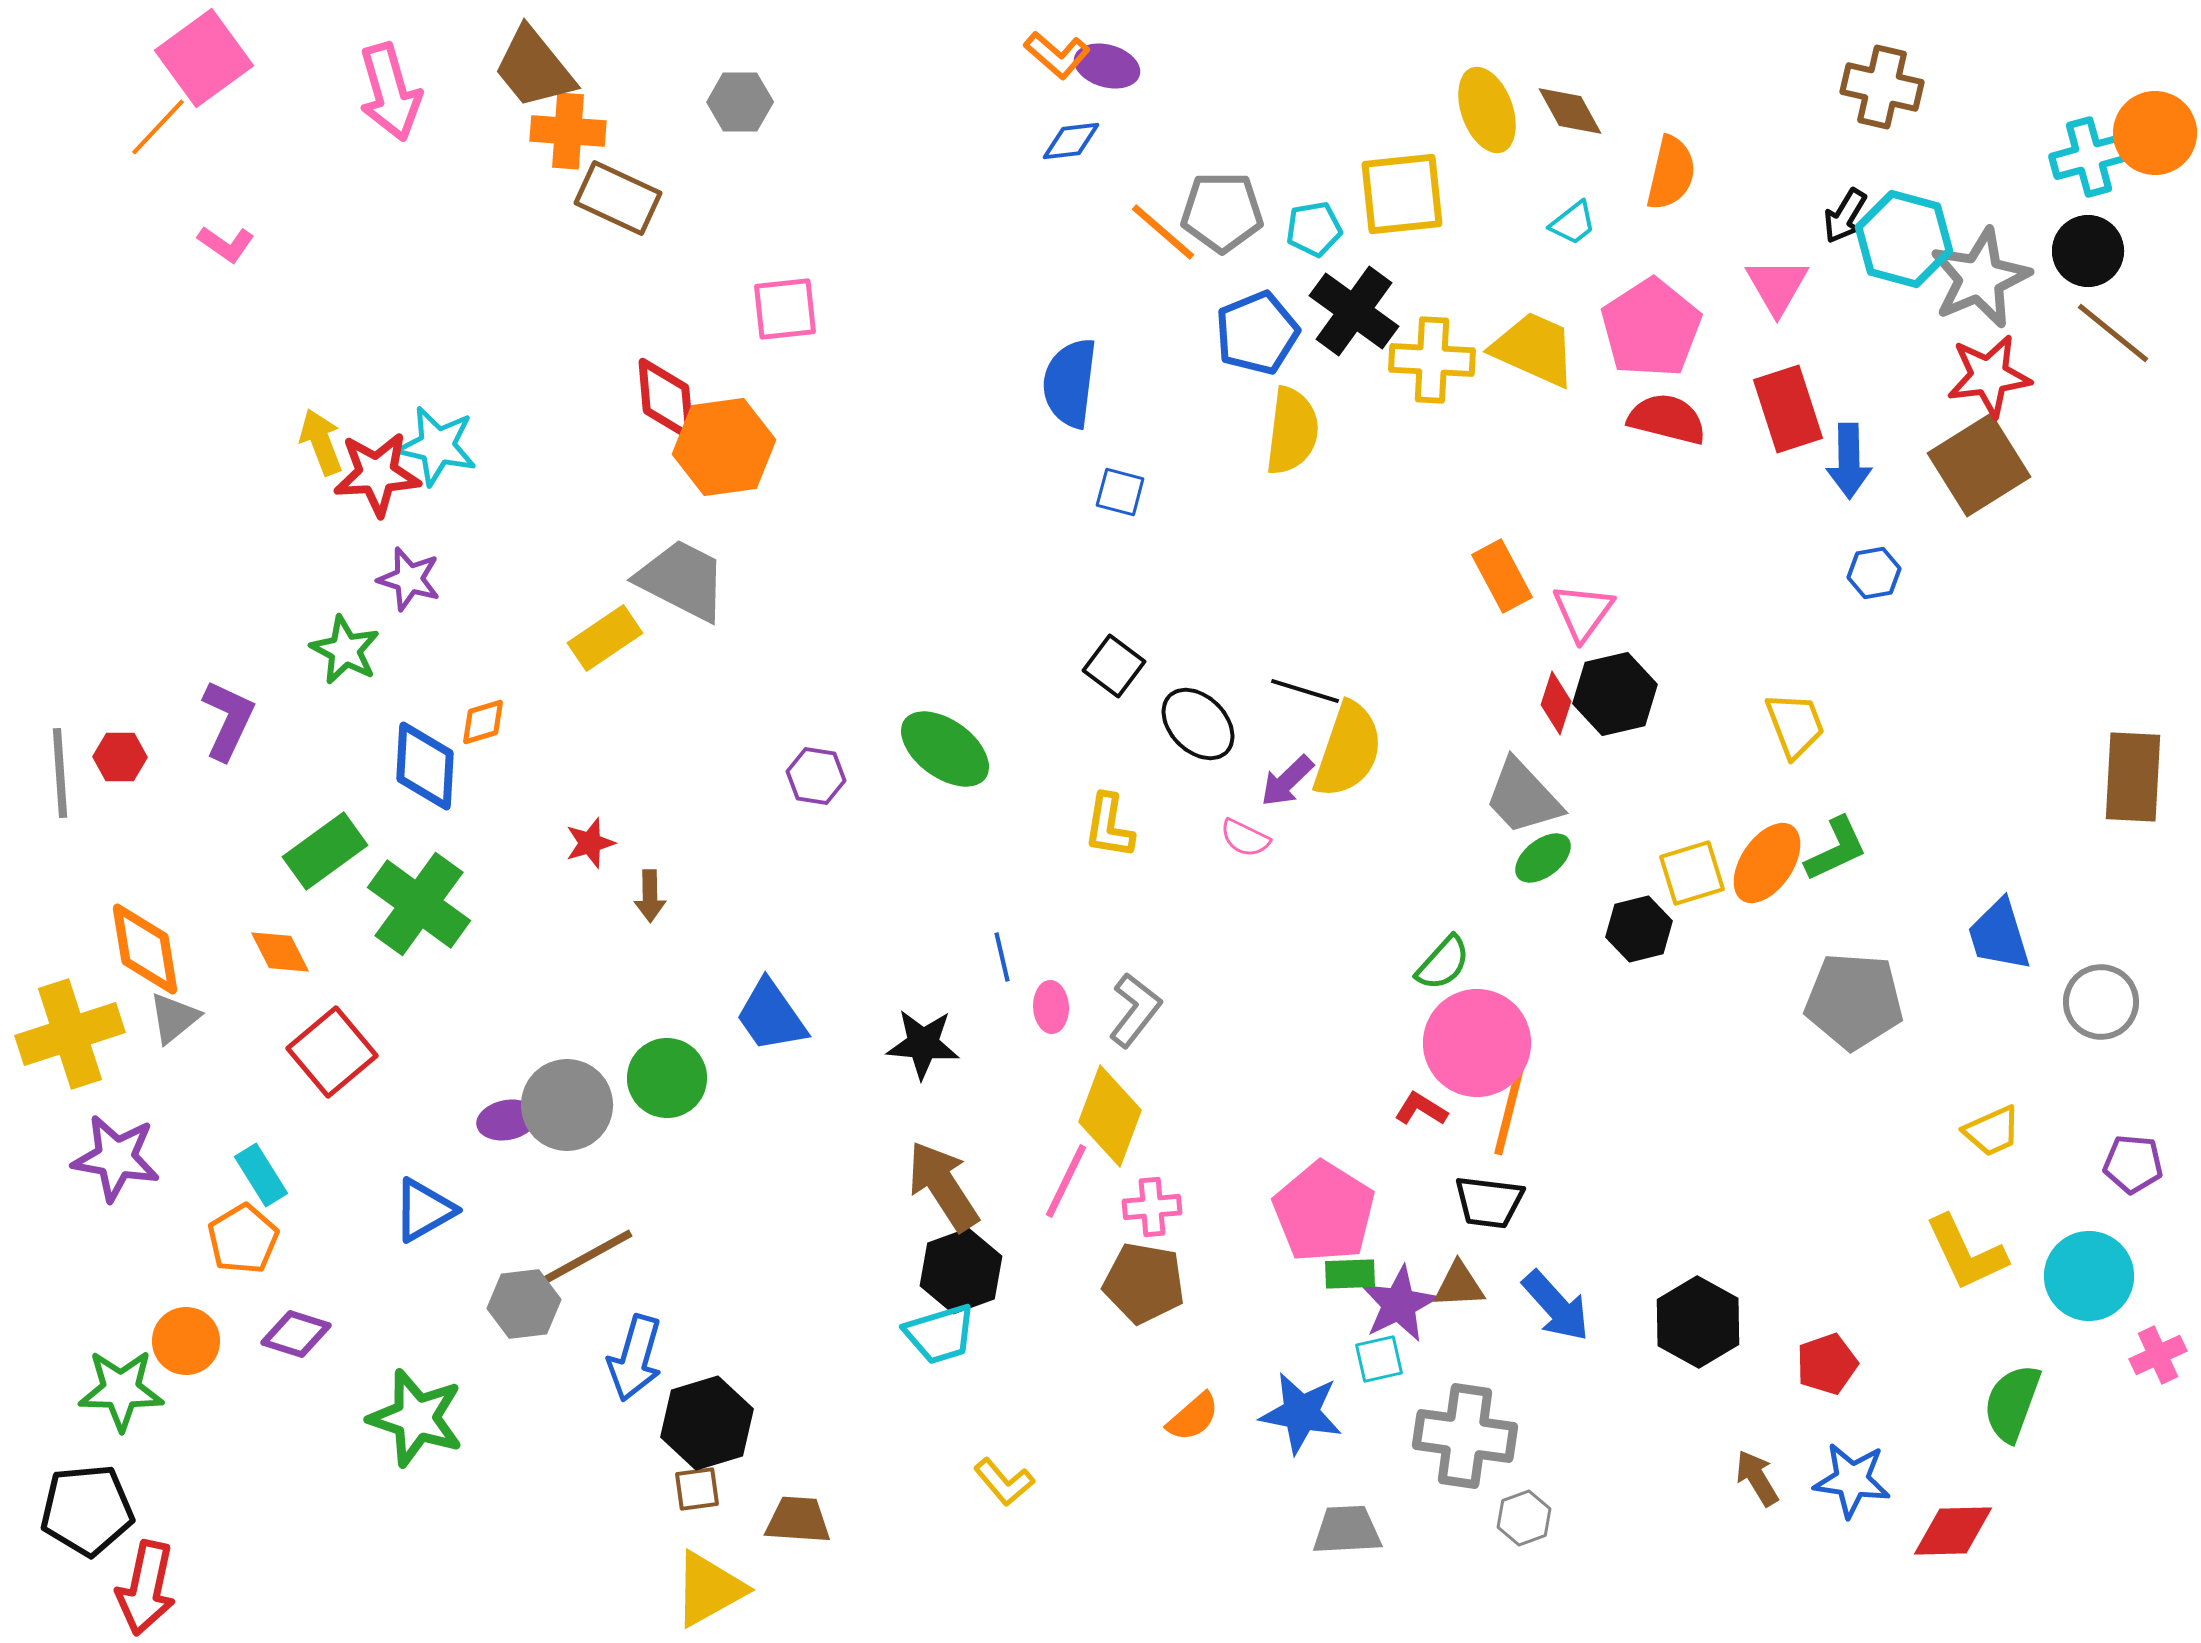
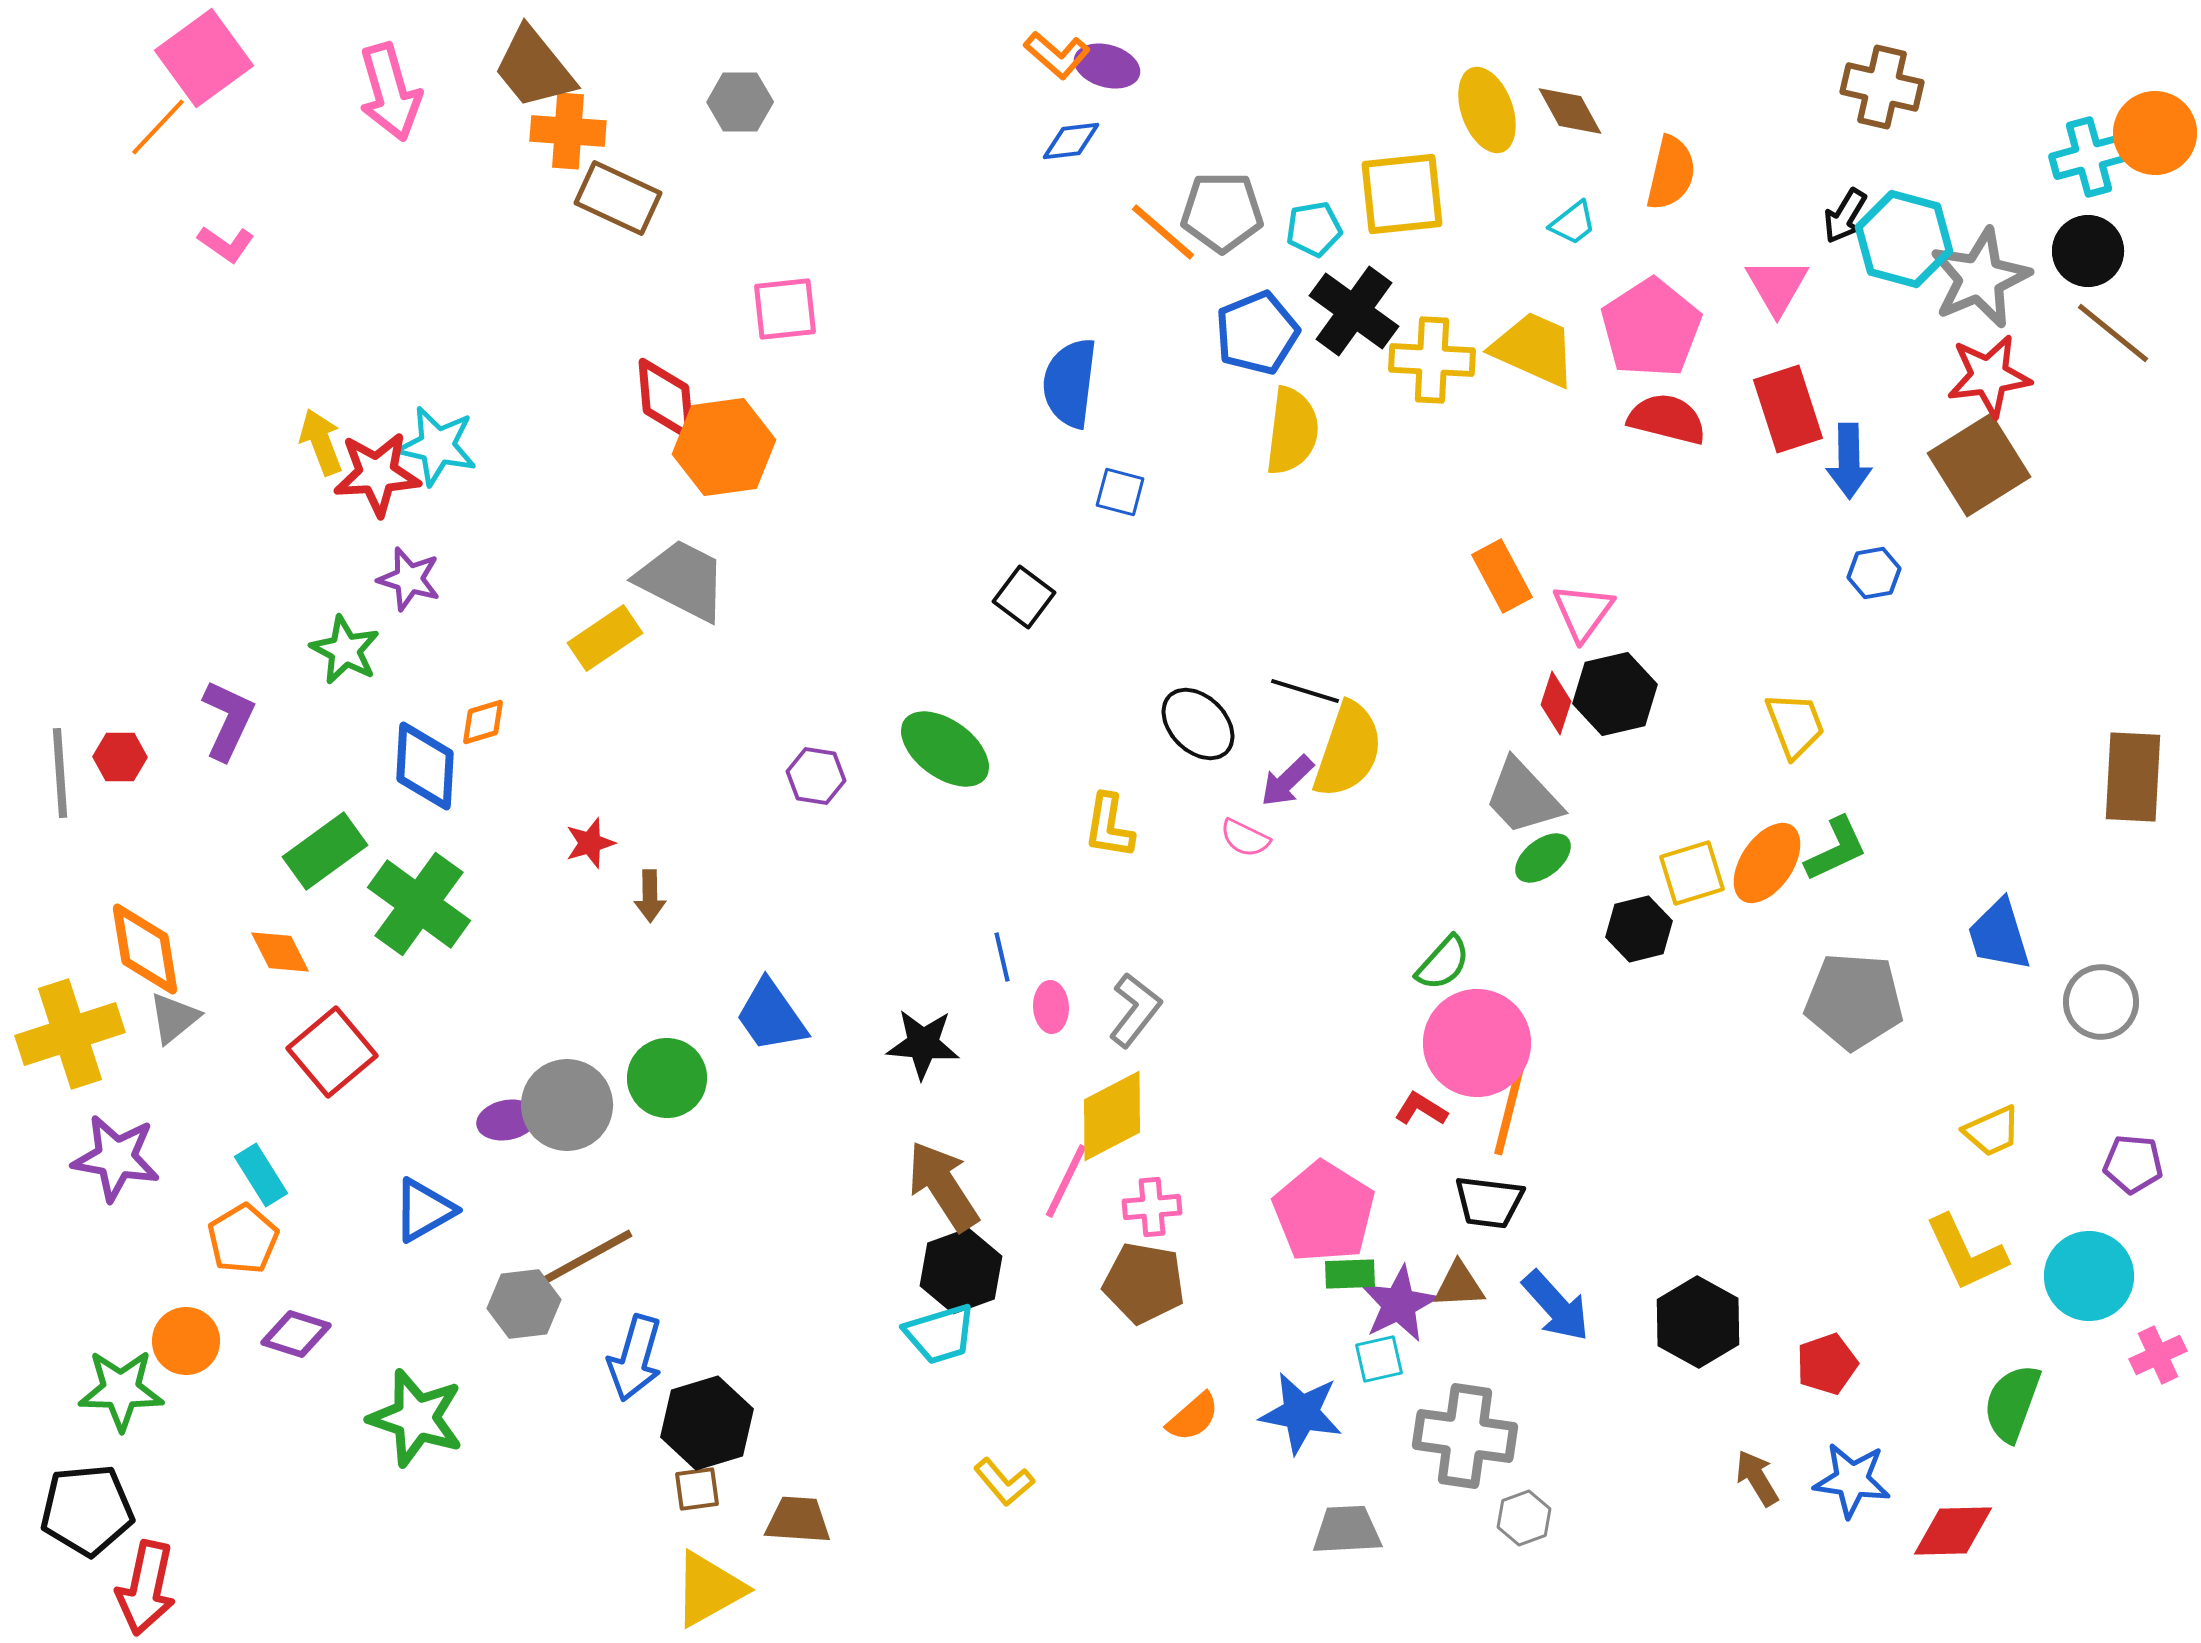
black square at (1114, 666): moved 90 px left, 69 px up
yellow diamond at (1110, 1116): moved 2 px right; rotated 42 degrees clockwise
